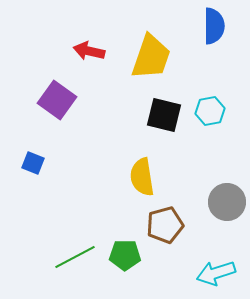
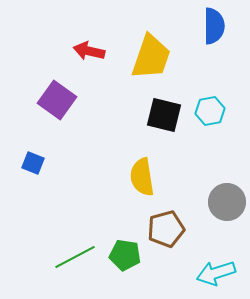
brown pentagon: moved 1 px right, 4 px down
green pentagon: rotated 8 degrees clockwise
